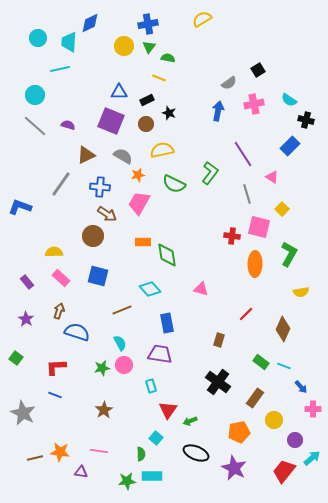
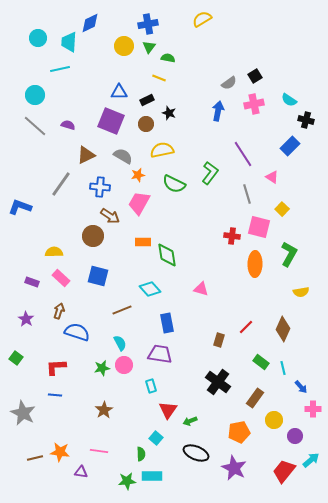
black square at (258, 70): moved 3 px left, 6 px down
brown arrow at (107, 214): moved 3 px right, 2 px down
purple rectangle at (27, 282): moved 5 px right; rotated 32 degrees counterclockwise
red line at (246, 314): moved 13 px down
cyan line at (284, 366): moved 1 px left, 2 px down; rotated 56 degrees clockwise
blue line at (55, 395): rotated 16 degrees counterclockwise
purple circle at (295, 440): moved 4 px up
cyan arrow at (312, 458): moved 1 px left, 2 px down
